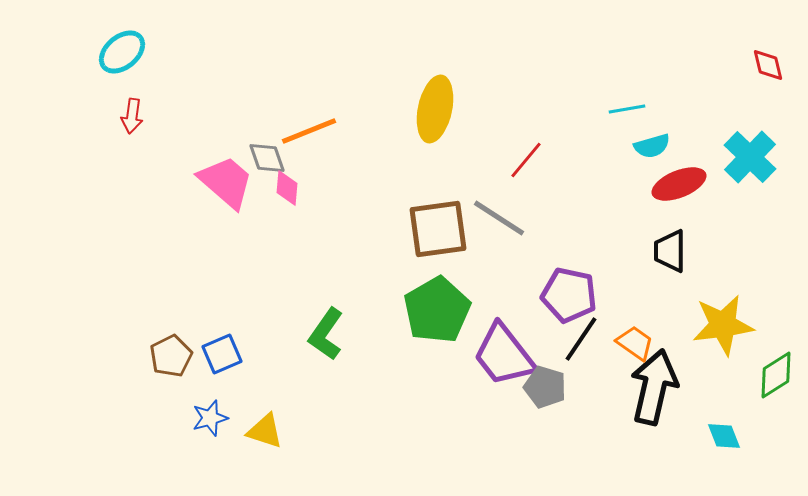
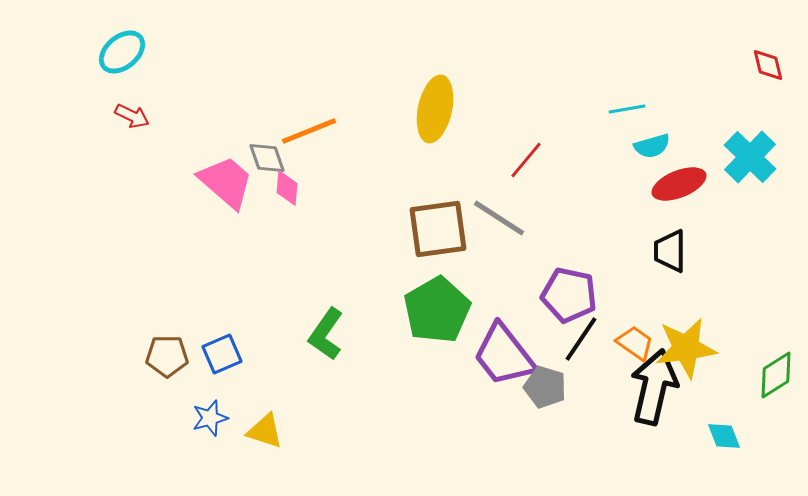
red arrow: rotated 72 degrees counterclockwise
yellow star: moved 37 px left, 23 px down
brown pentagon: moved 4 px left; rotated 27 degrees clockwise
